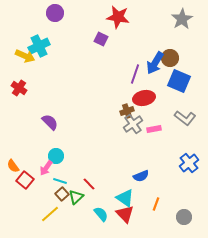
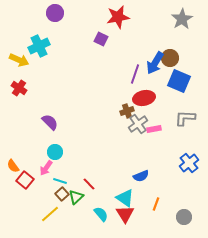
red star: rotated 20 degrees counterclockwise
yellow arrow: moved 6 px left, 4 px down
gray L-shape: rotated 145 degrees clockwise
gray cross: moved 5 px right
cyan circle: moved 1 px left, 4 px up
red triangle: rotated 12 degrees clockwise
